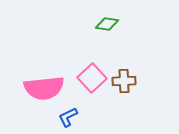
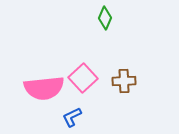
green diamond: moved 2 px left, 6 px up; rotated 75 degrees counterclockwise
pink square: moved 9 px left
blue L-shape: moved 4 px right
